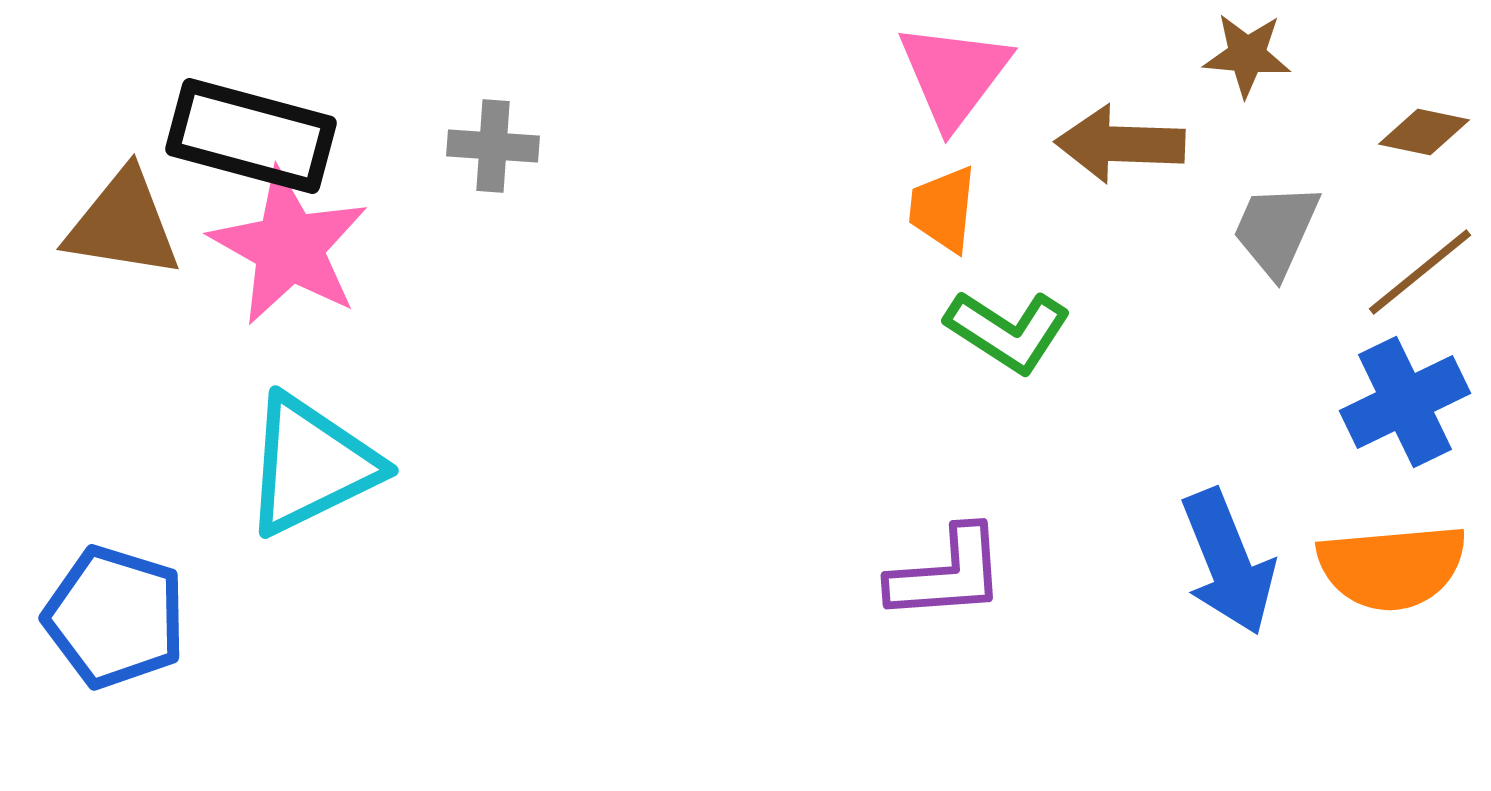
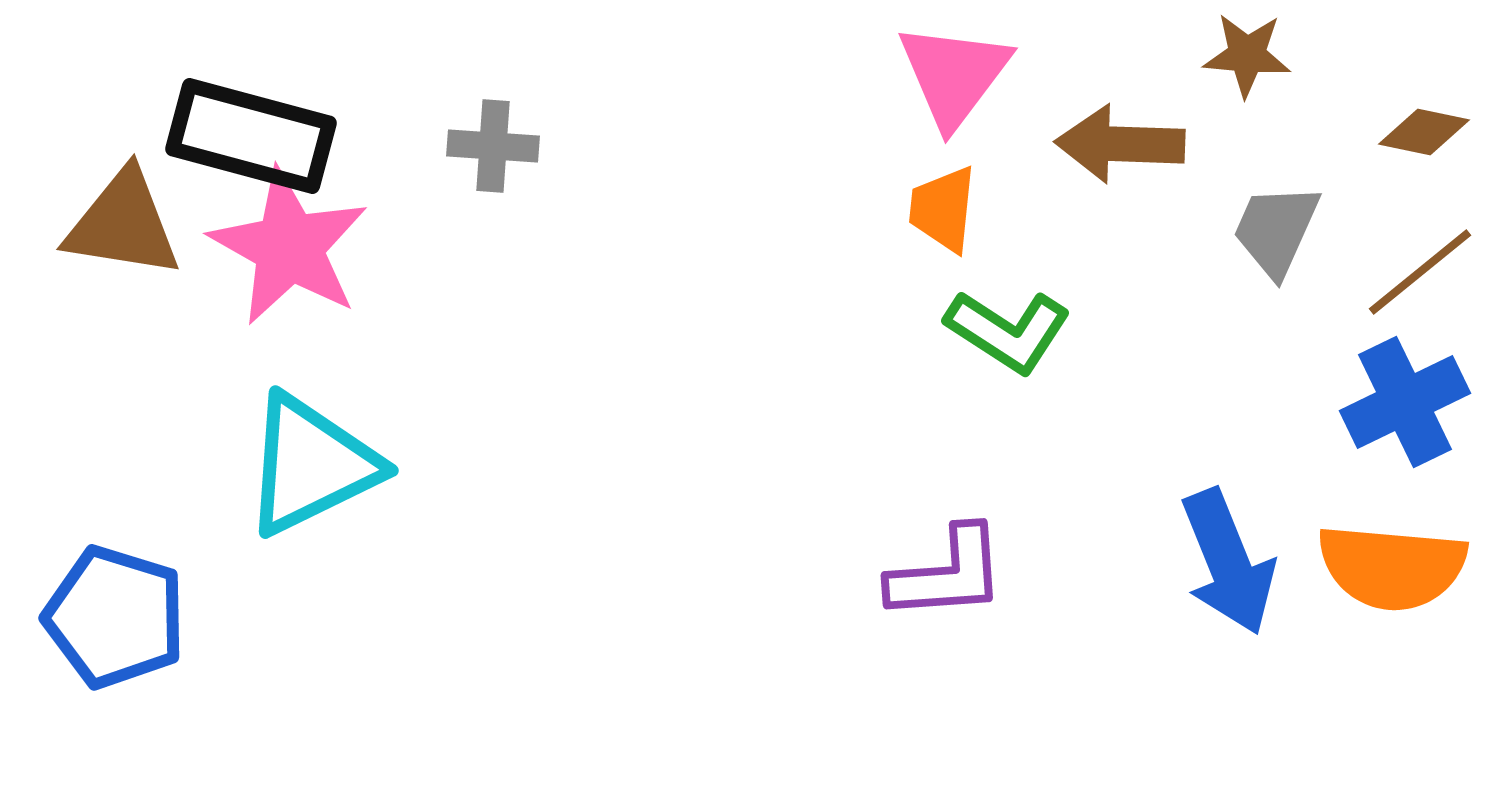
orange semicircle: rotated 10 degrees clockwise
